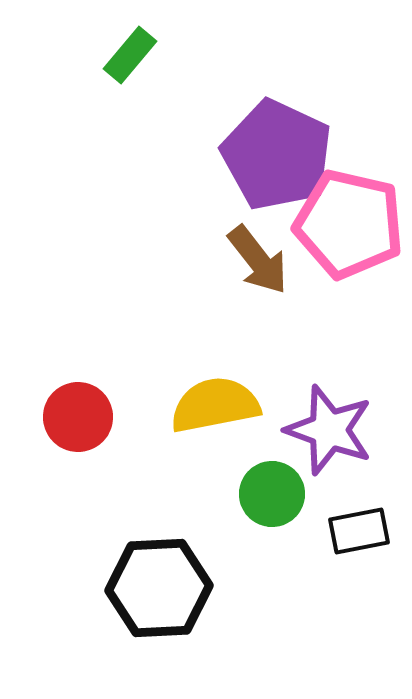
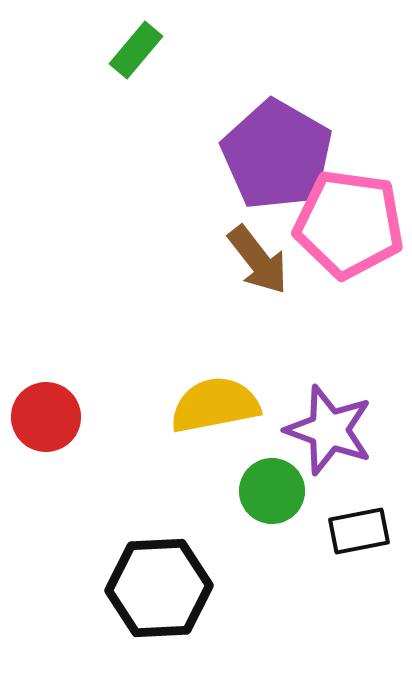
green rectangle: moved 6 px right, 5 px up
purple pentagon: rotated 5 degrees clockwise
pink pentagon: rotated 5 degrees counterclockwise
red circle: moved 32 px left
green circle: moved 3 px up
